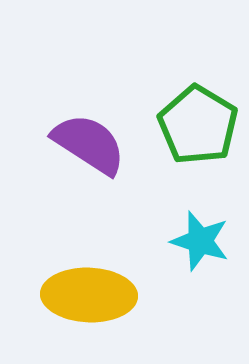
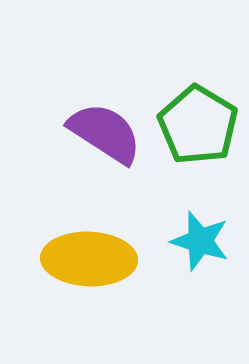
purple semicircle: moved 16 px right, 11 px up
yellow ellipse: moved 36 px up
